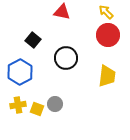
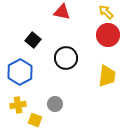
yellow square: moved 2 px left, 11 px down
